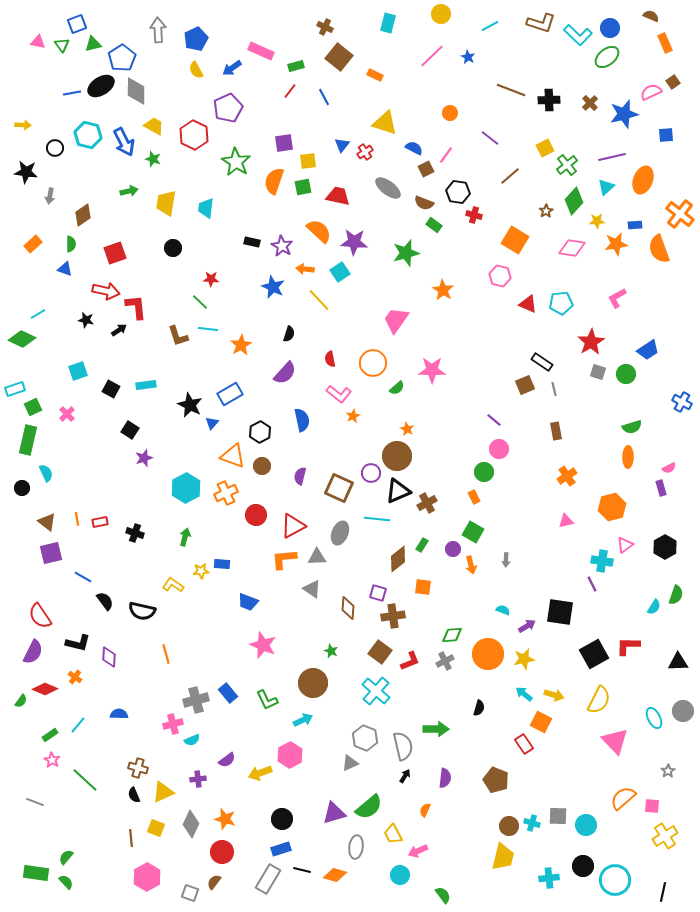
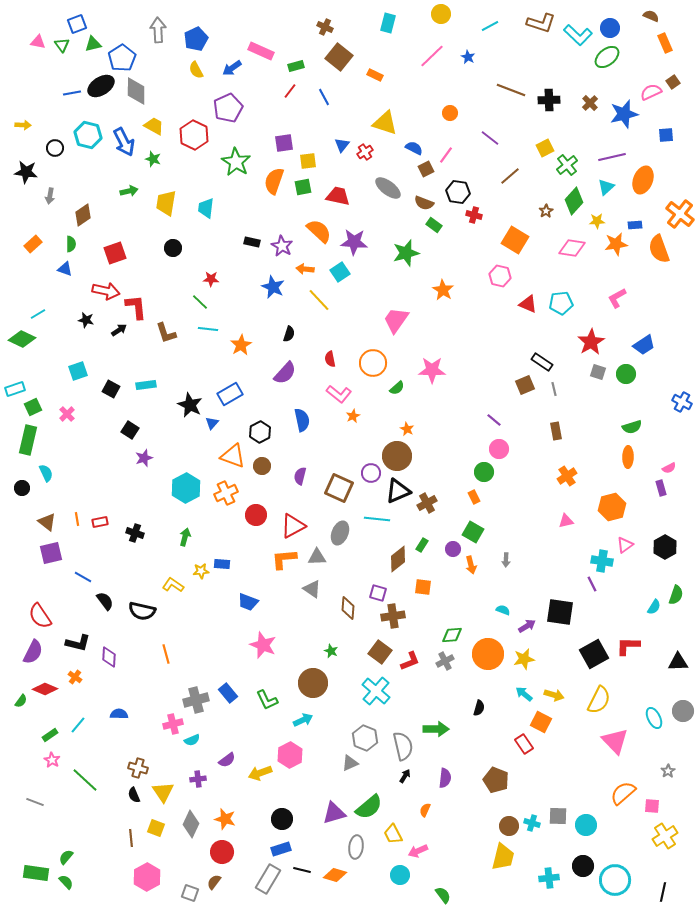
brown L-shape at (178, 336): moved 12 px left, 3 px up
blue trapezoid at (648, 350): moved 4 px left, 5 px up
yellow triangle at (163, 792): rotated 40 degrees counterclockwise
orange semicircle at (623, 798): moved 5 px up
